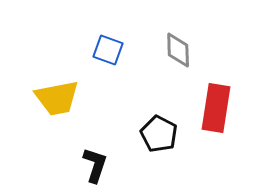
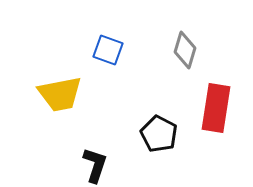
gray diamond: moved 7 px right; rotated 18 degrees clockwise
yellow trapezoid: moved 3 px right, 4 px up
